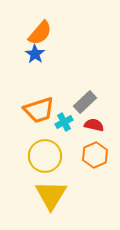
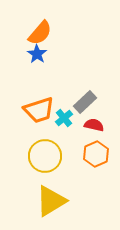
blue star: moved 2 px right
cyan cross: moved 4 px up; rotated 12 degrees counterclockwise
orange hexagon: moved 1 px right, 1 px up
yellow triangle: moved 6 px down; rotated 28 degrees clockwise
